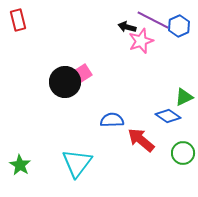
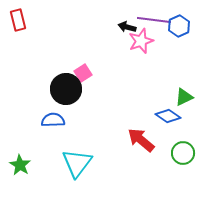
purple line: moved 1 px right; rotated 20 degrees counterclockwise
black circle: moved 1 px right, 7 px down
blue semicircle: moved 59 px left
